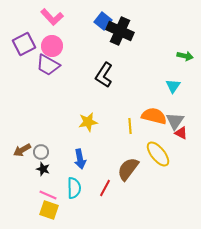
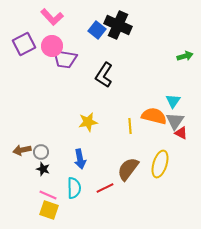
blue square: moved 6 px left, 9 px down
black cross: moved 2 px left, 6 px up
green arrow: rotated 28 degrees counterclockwise
purple trapezoid: moved 17 px right, 6 px up; rotated 20 degrees counterclockwise
cyan triangle: moved 15 px down
brown arrow: rotated 18 degrees clockwise
yellow ellipse: moved 2 px right, 10 px down; rotated 56 degrees clockwise
red line: rotated 36 degrees clockwise
